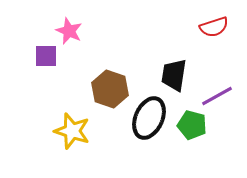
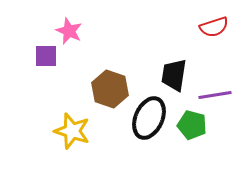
purple line: moved 2 px left, 1 px up; rotated 20 degrees clockwise
